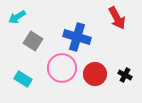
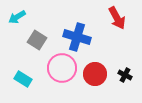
gray square: moved 4 px right, 1 px up
